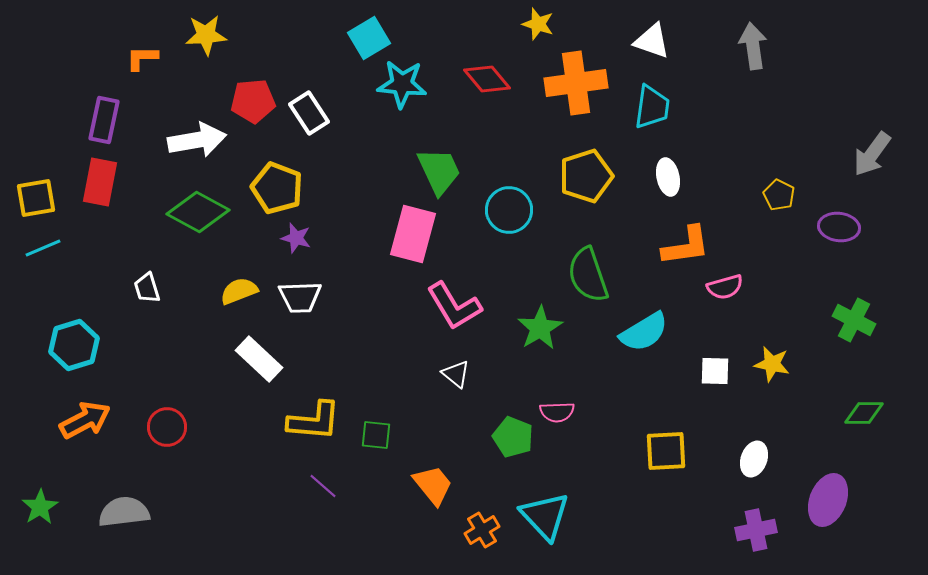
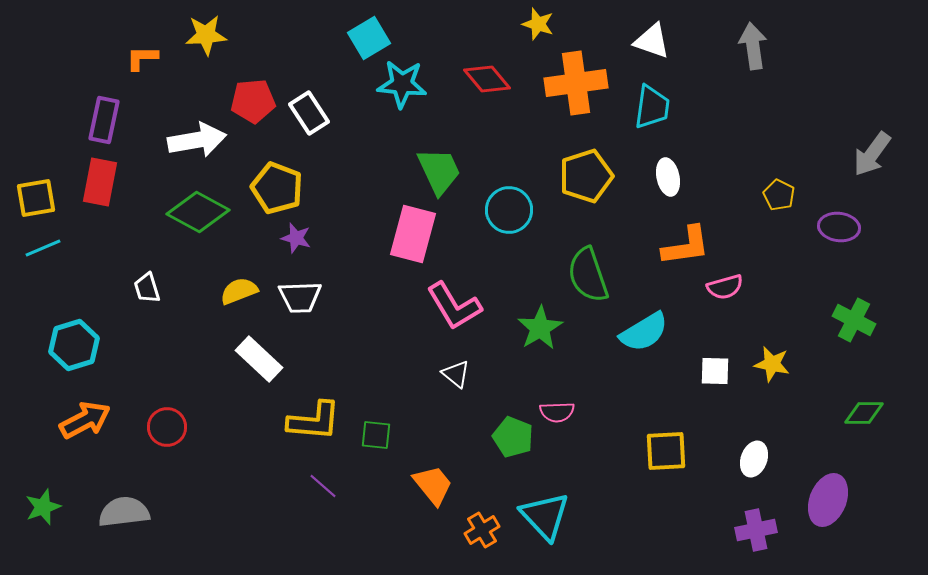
green star at (40, 507): moved 3 px right; rotated 12 degrees clockwise
